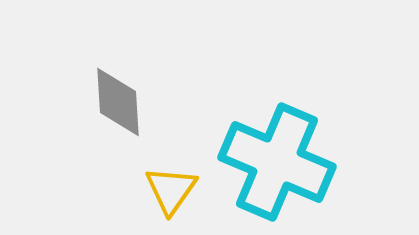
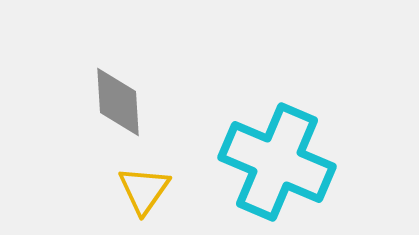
yellow triangle: moved 27 px left
